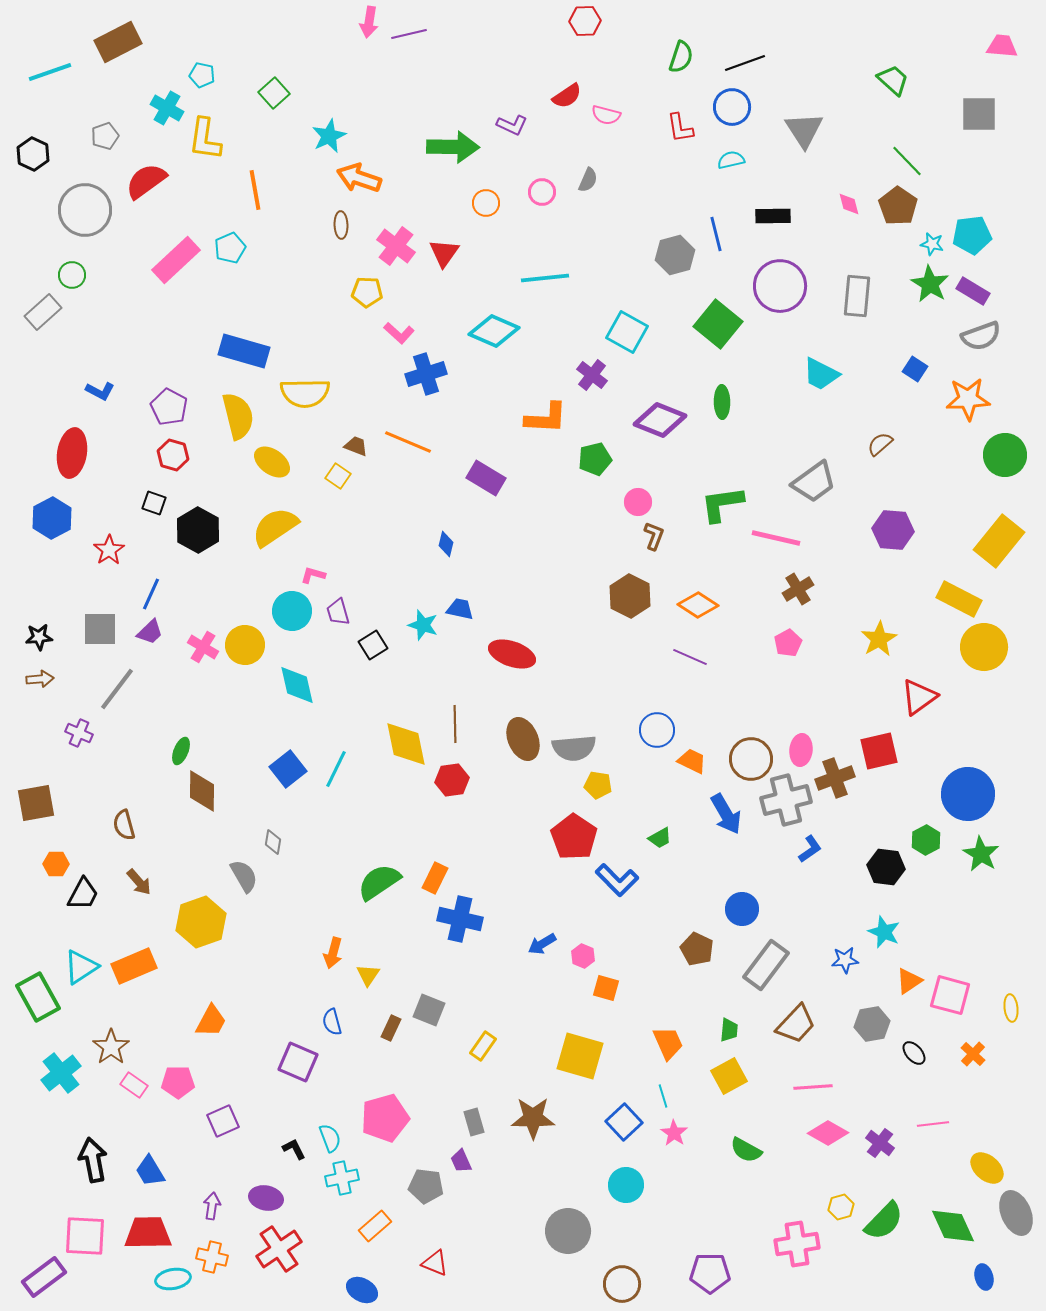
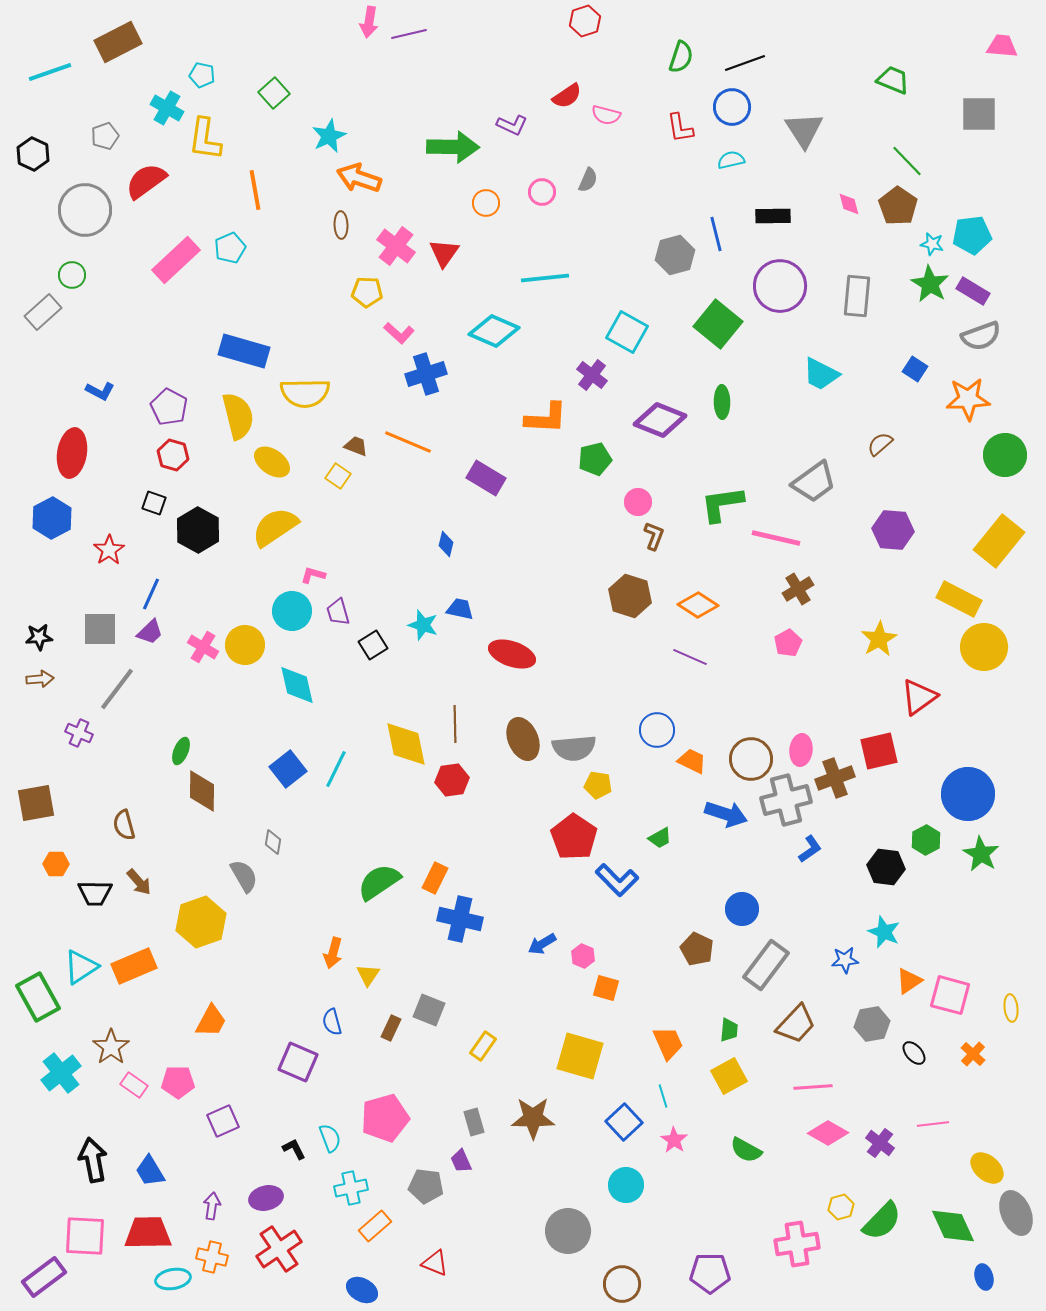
red hexagon at (585, 21): rotated 16 degrees counterclockwise
green trapezoid at (893, 80): rotated 20 degrees counterclockwise
brown hexagon at (630, 596): rotated 9 degrees counterclockwise
blue arrow at (726, 814): rotated 42 degrees counterclockwise
black trapezoid at (83, 894): moved 12 px right, 1 px up; rotated 63 degrees clockwise
pink star at (674, 1133): moved 7 px down
cyan cross at (342, 1178): moved 9 px right, 10 px down
purple ellipse at (266, 1198): rotated 24 degrees counterclockwise
green semicircle at (884, 1221): moved 2 px left
